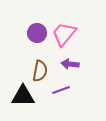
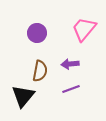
pink trapezoid: moved 20 px right, 5 px up
purple arrow: rotated 12 degrees counterclockwise
purple line: moved 10 px right, 1 px up
black triangle: rotated 50 degrees counterclockwise
